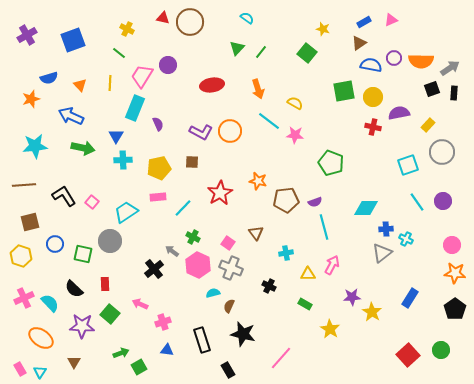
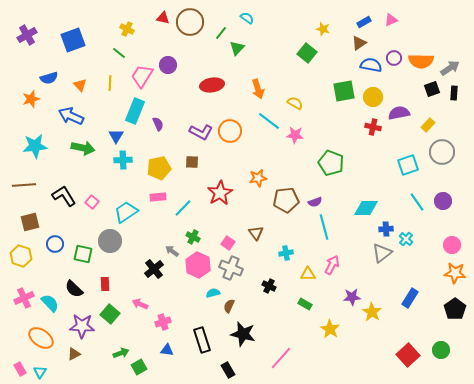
green line at (261, 52): moved 40 px left, 19 px up
cyan rectangle at (135, 108): moved 3 px down
orange star at (258, 181): moved 3 px up; rotated 24 degrees counterclockwise
cyan cross at (406, 239): rotated 16 degrees clockwise
brown triangle at (74, 362): moved 8 px up; rotated 32 degrees clockwise
